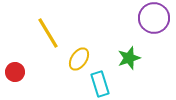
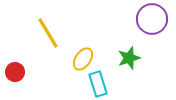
purple circle: moved 2 px left, 1 px down
yellow ellipse: moved 4 px right
cyan rectangle: moved 2 px left
